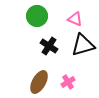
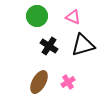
pink triangle: moved 2 px left, 2 px up
